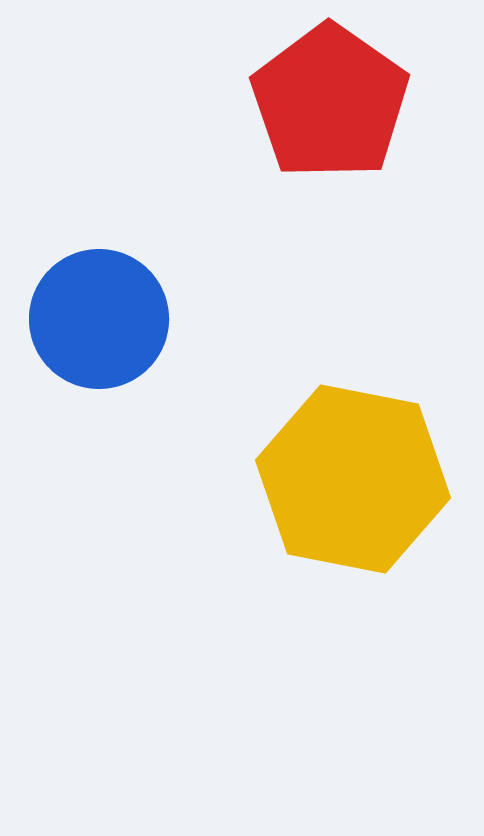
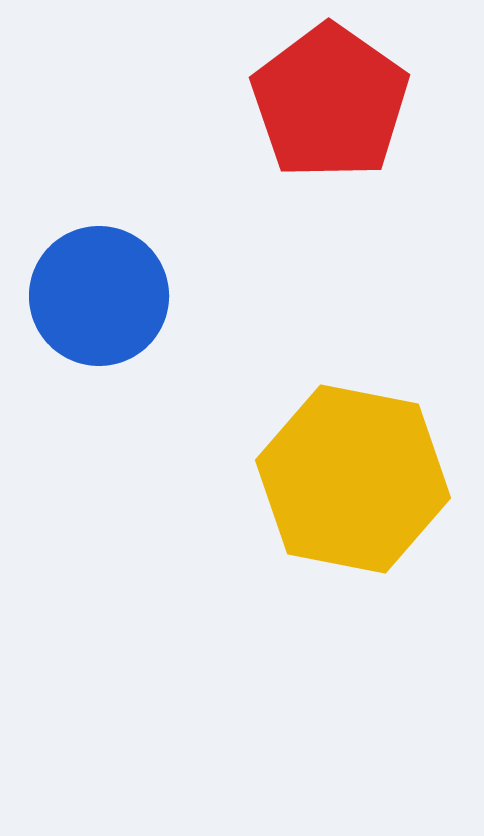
blue circle: moved 23 px up
